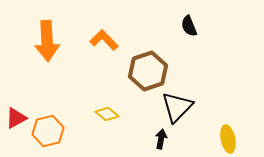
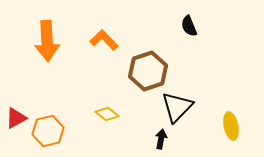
yellow ellipse: moved 3 px right, 13 px up
